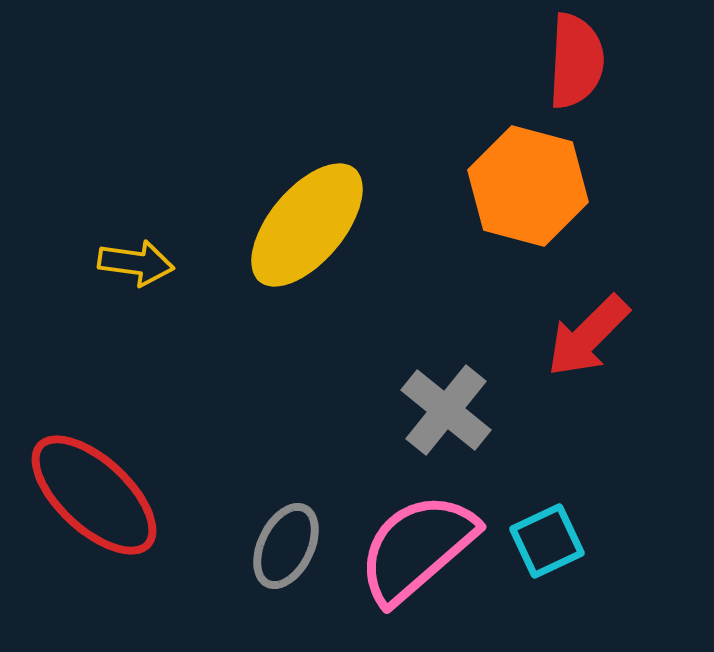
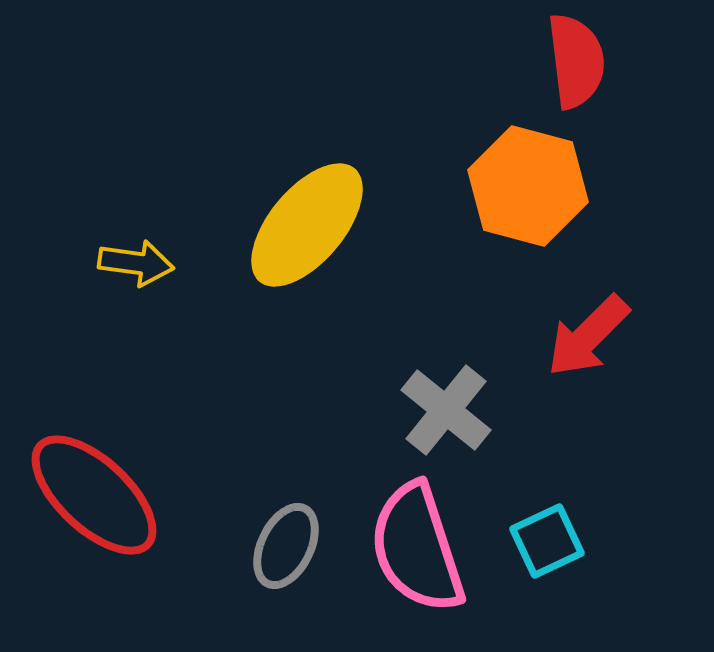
red semicircle: rotated 10 degrees counterclockwise
pink semicircle: rotated 67 degrees counterclockwise
